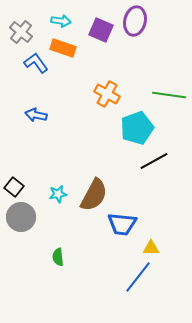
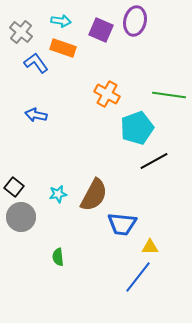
yellow triangle: moved 1 px left, 1 px up
